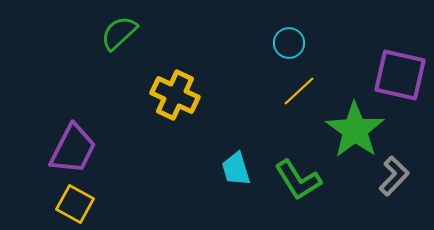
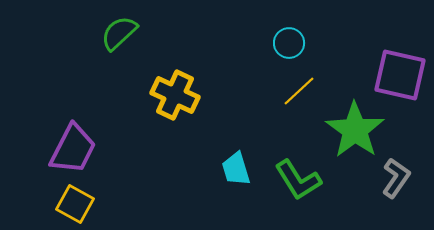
gray L-shape: moved 2 px right, 2 px down; rotated 9 degrees counterclockwise
